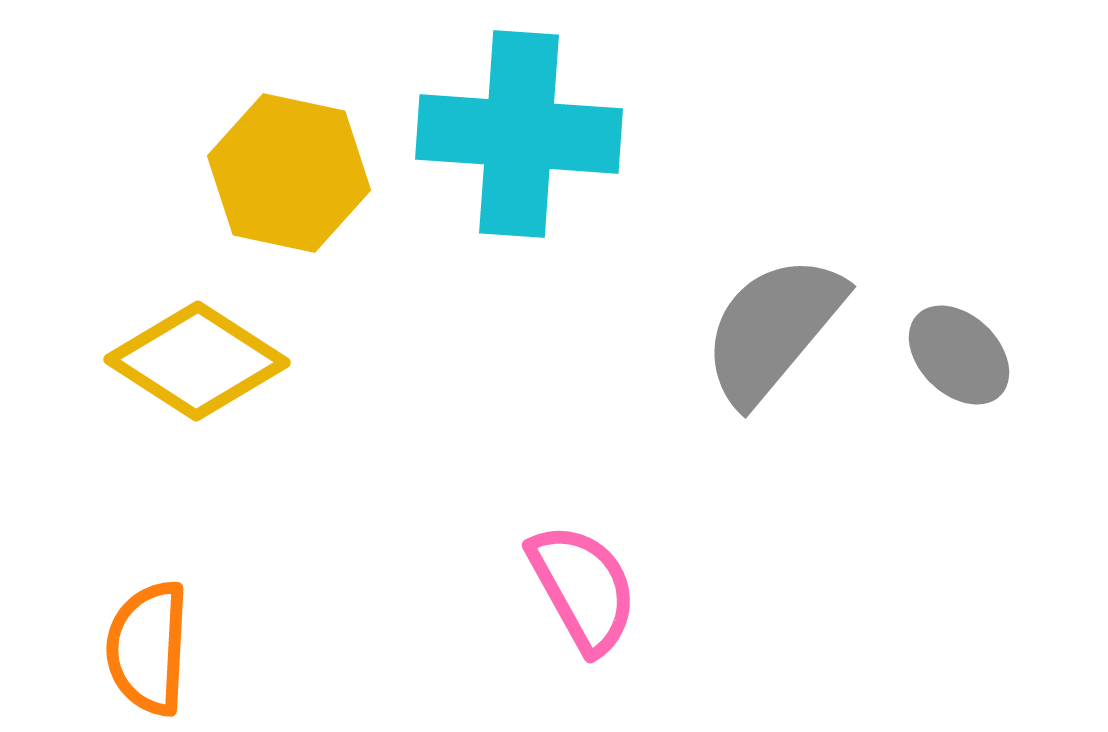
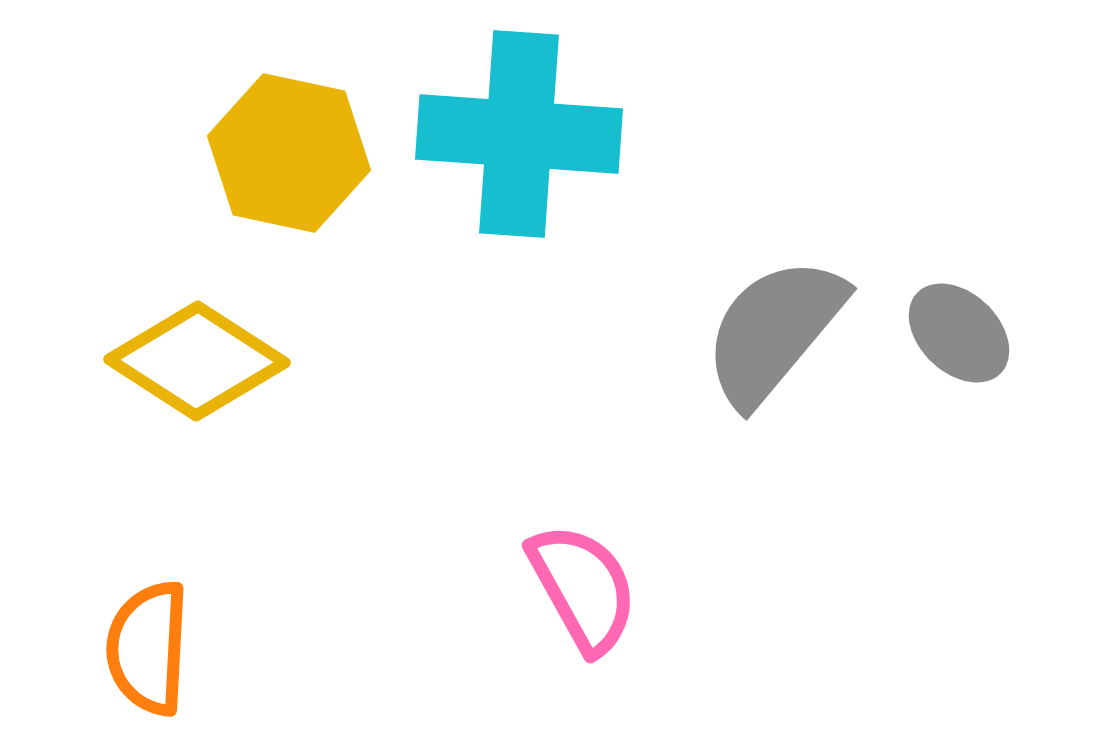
yellow hexagon: moved 20 px up
gray semicircle: moved 1 px right, 2 px down
gray ellipse: moved 22 px up
